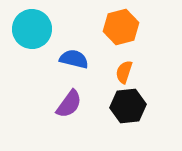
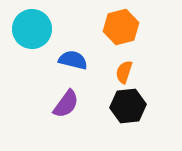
blue semicircle: moved 1 px left, 1 px down
purple semicircle: moved 3 px left
